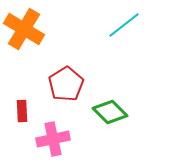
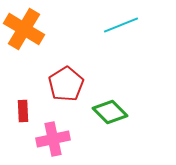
cyan line: moved 3 px left; rotated 16 degrees clockwise
red rectangle: moved 1 px right
